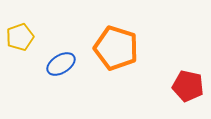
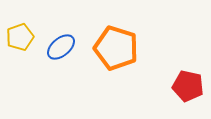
blue ellipse: moved 17 px up; rotated 8 degrees counterclockwise
